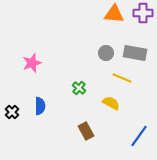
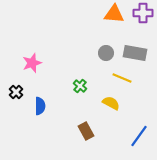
green cross: moved 1 px right, 2 px up
black cross: moved 4 px right, 20 px up
